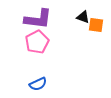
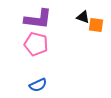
pink pentagon: moved 1 px left, 2 px down; rotated 30 degrees counterclockwise
blue semicircle: moved 1 px down
